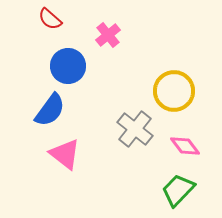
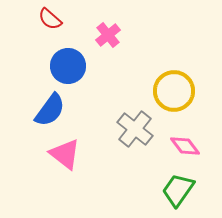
green trapezoid: rotated 9 degrees counterclockwise
